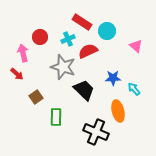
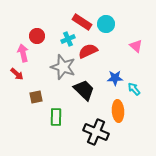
cyan circle: moved 1 px left, 7 px up
red circle: moved 3 px left, 1 px up
blue star: moved 2 px right
brown square: rotated 24 degrees clockwise
orange ellipse: rotated 10 degrees clockwise
